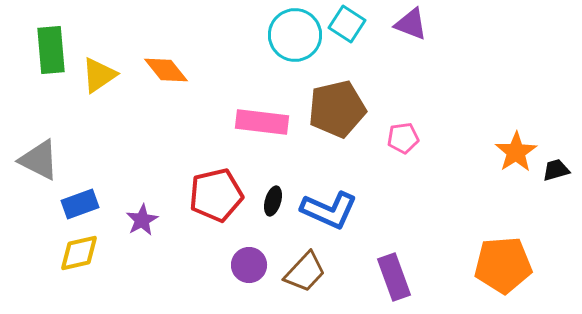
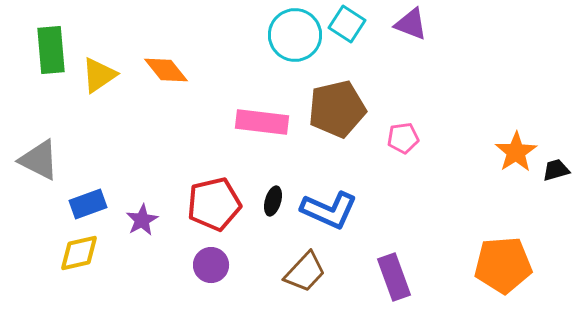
red pentagon: moved 2 px left, 9 px down
blue rectangle: moved 8 px right
purple circle: moved 38 px left
